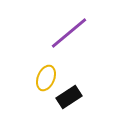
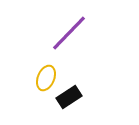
purple line: rotated 6 degrees counterclockwise
